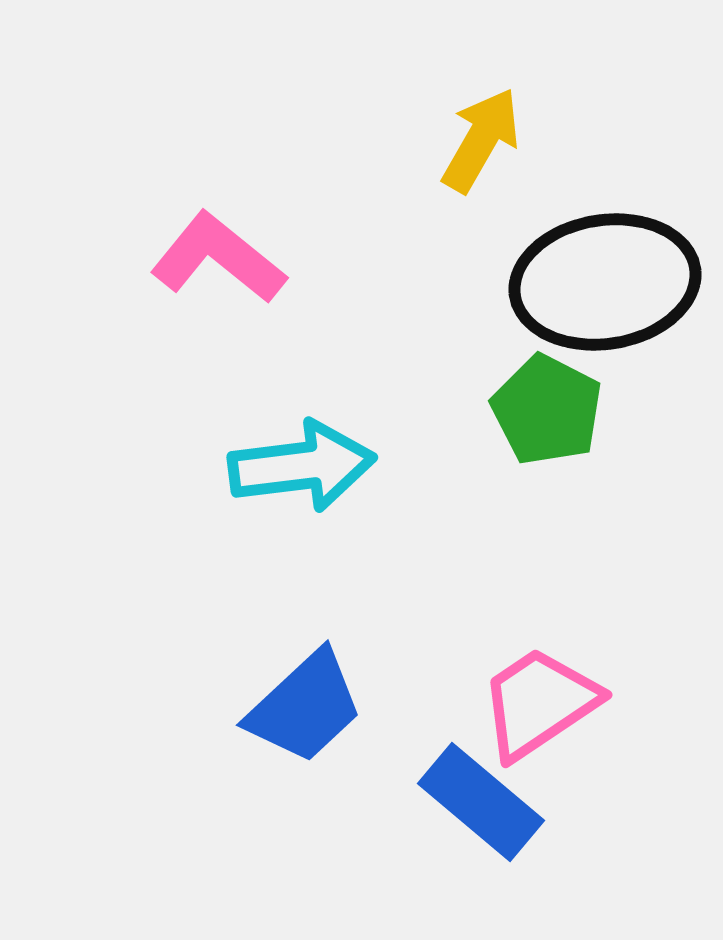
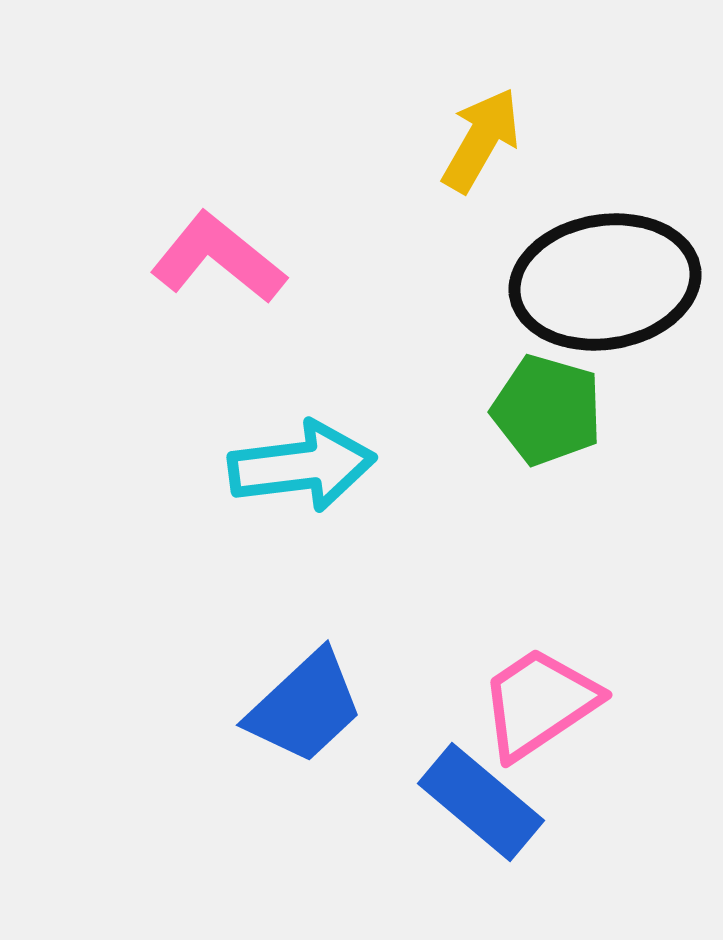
green pentagon: rotated 11 degrees counterclockwise
